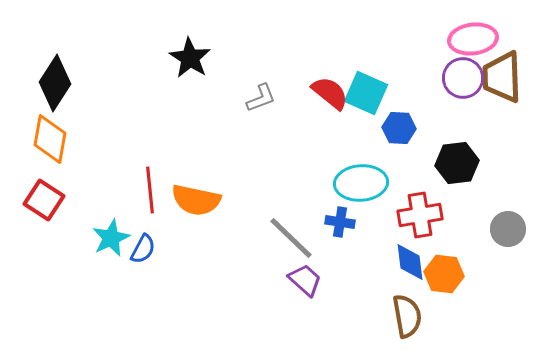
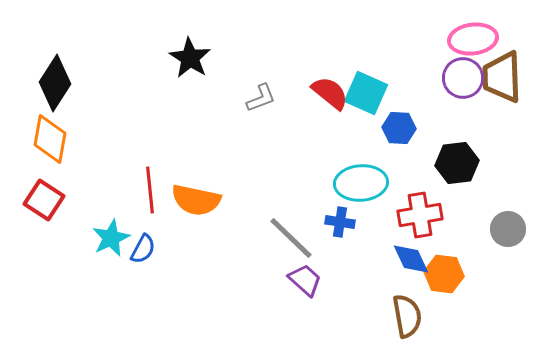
blue diamond: moved 1 px right, 3 px up; rotated 18 degrees counterclockwise
